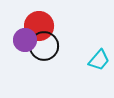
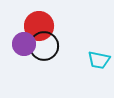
purple circle: moved 1 px left, 4 px down
cyan trapezoid: rotated 60 degrees clockwise
